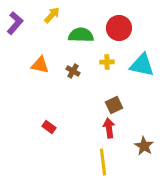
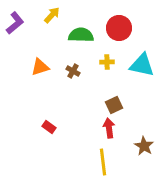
purple L-shape: rotated 10 degrees clockwise
orange triangle: moved 2 px down; rotated 30 degrees counterclockwise
